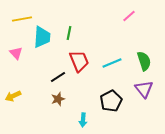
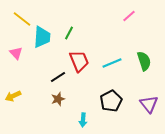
yellow line: rotated 48 degrees clockwise
green line: rotated 16 degrees clockwise
purple triangle: moved 5 px right, 15 px down
